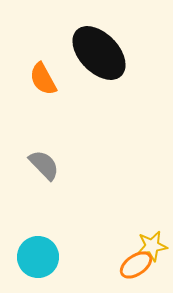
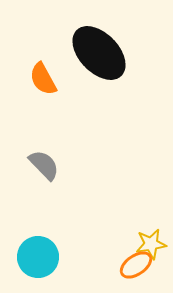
yellow star: moved 1 px left, 2 px up
